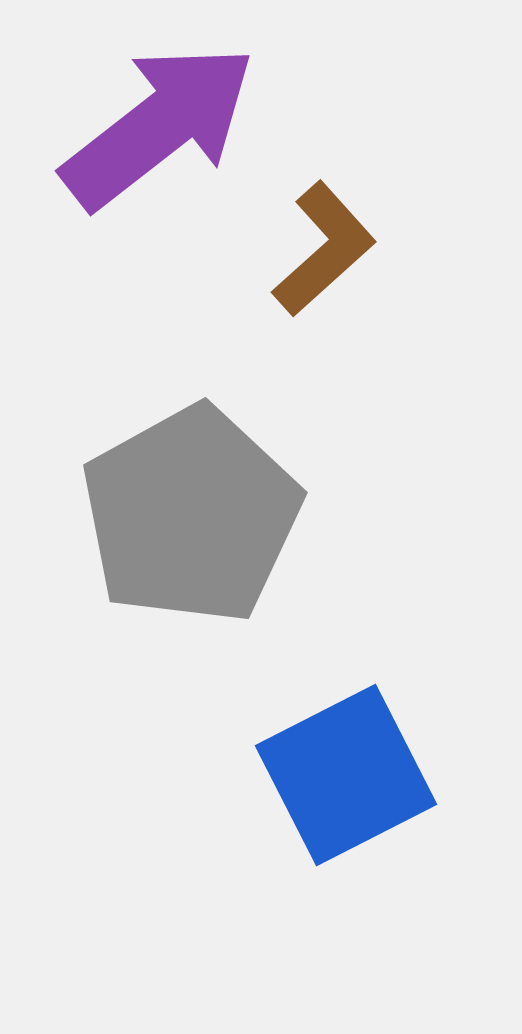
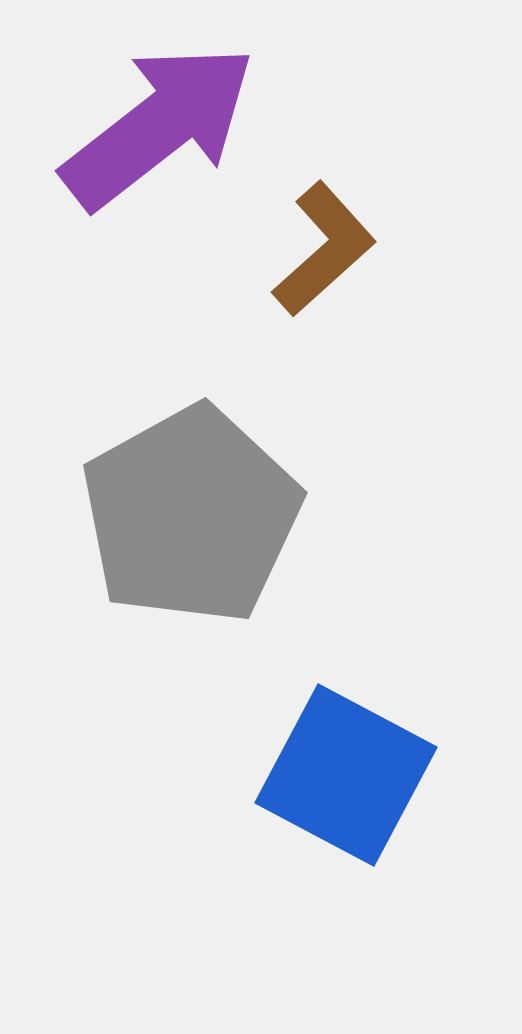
blue square: rotated 35 degrees counterclockwise
